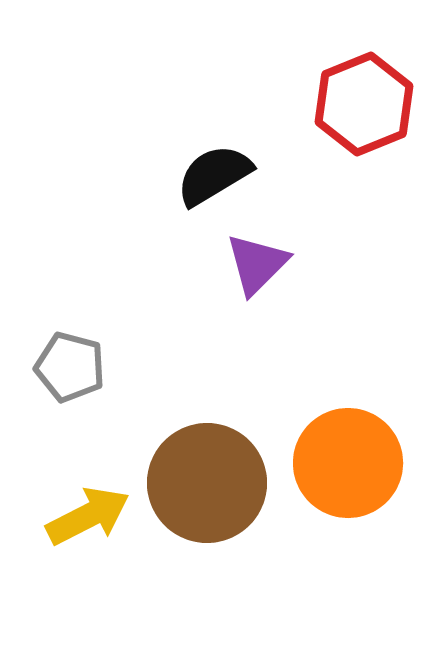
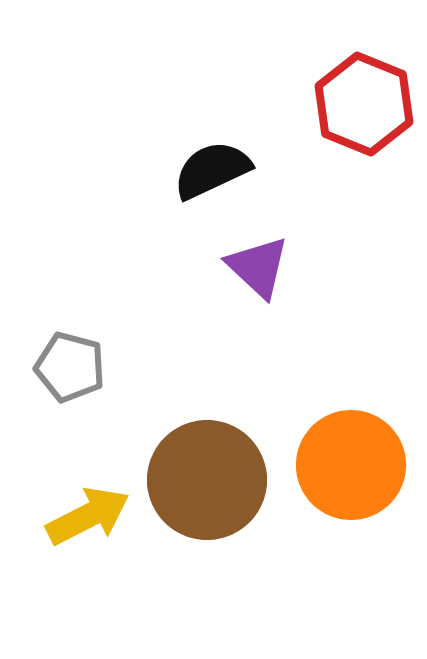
red hexagon: rotated 16 degrees counterclockwise
black semicircle: moved 2 px left, 5 px up; rotated 6 degrees clockwise
purple triangle: moved 1 px right, 3 px down; rotated 32 degrees counterclockwise
orange circle: moved 3 px right, 2 px down
brown circle: moved 3 px up
